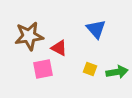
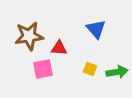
red triangle: rotated 24 degrees counterclockwise
